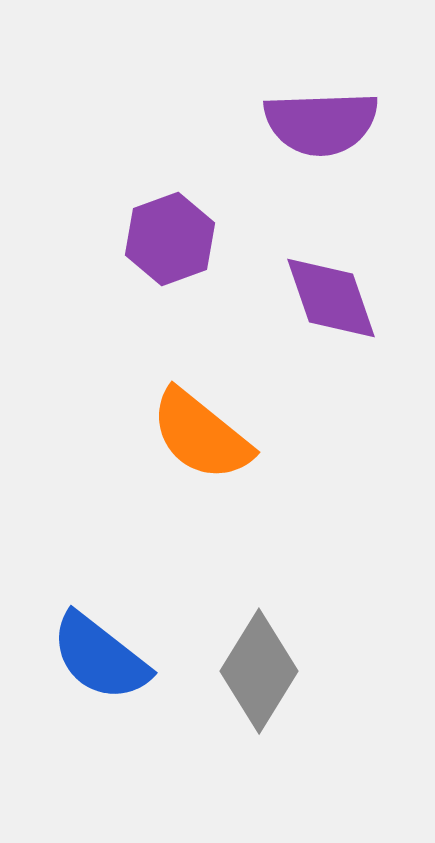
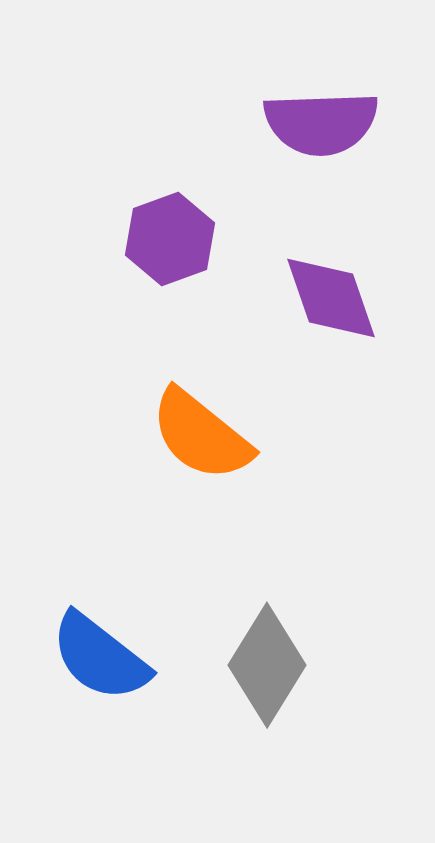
gray diamond: moved 8 px right, 6 px up
